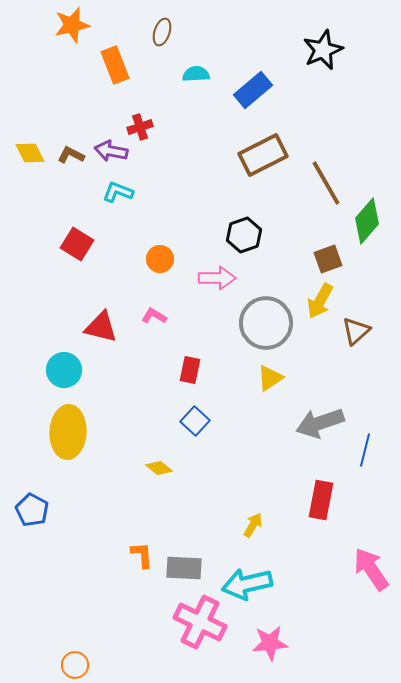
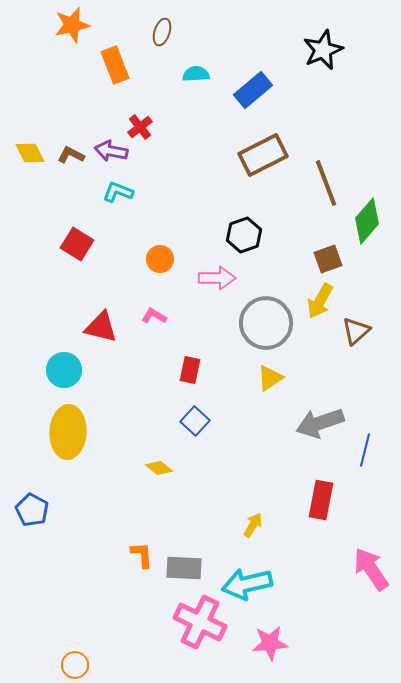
red cross at (140, 127): rotated 20 degrees counterclockwise
brown line at (326, 183): rotated 9 degrees clockwise
